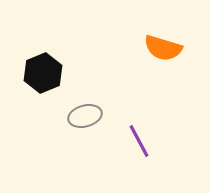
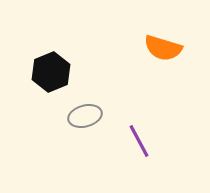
black hexagon: moved 8 px right, 1 px up
